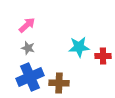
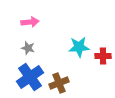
pink arrow: moved 3 px right, 3 px up; rotated 36 degrees clockwise
blue cross: rotated 12 degrees counterclockwise
brown cross: rotated 24 degrees counterclockwise
